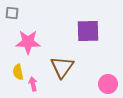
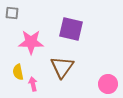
purple square: moved 17 px left, 2 px up; rotated 15 degrees clockwise
pink star: moved 3 px right
